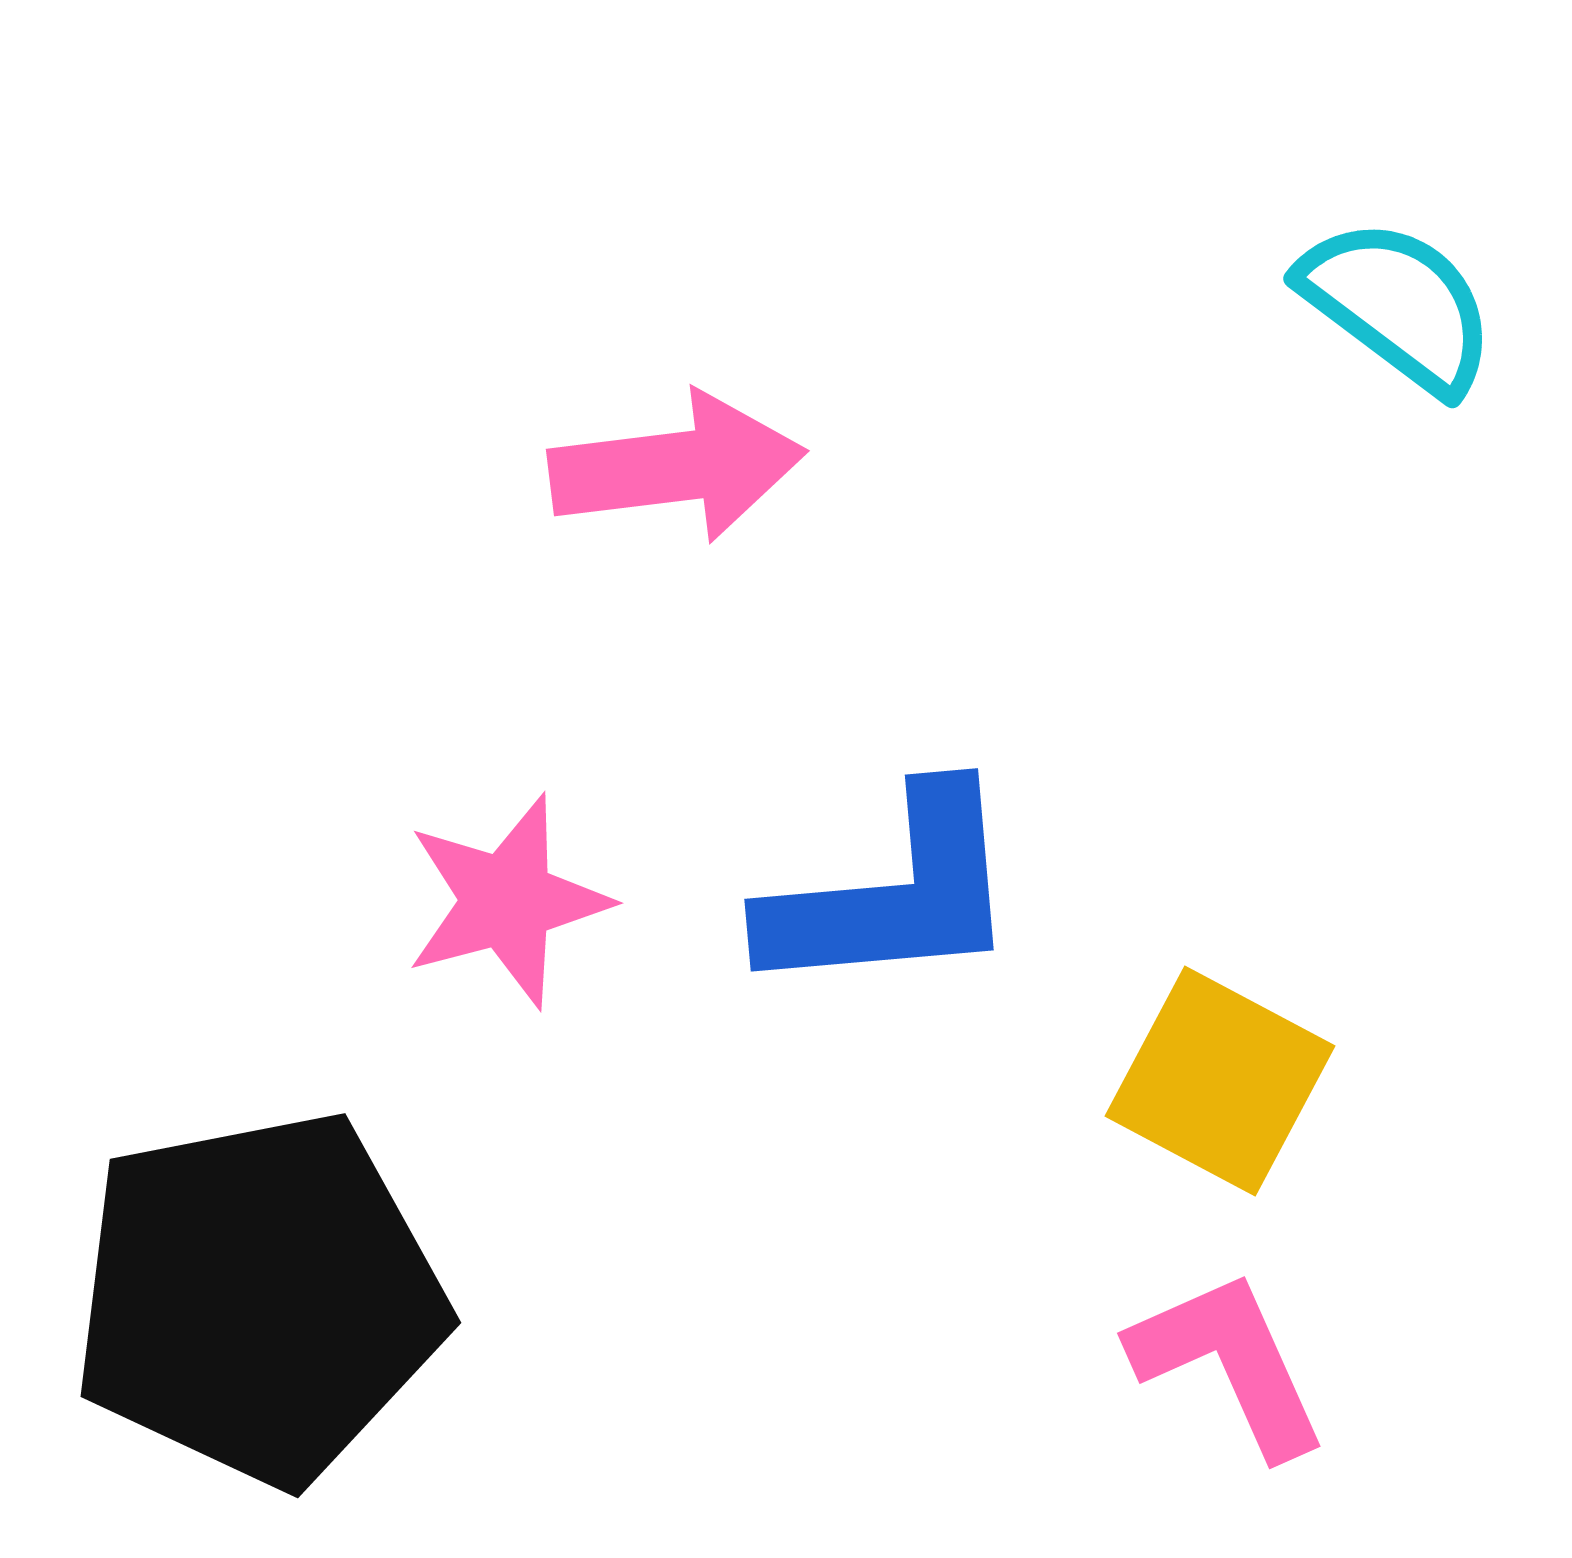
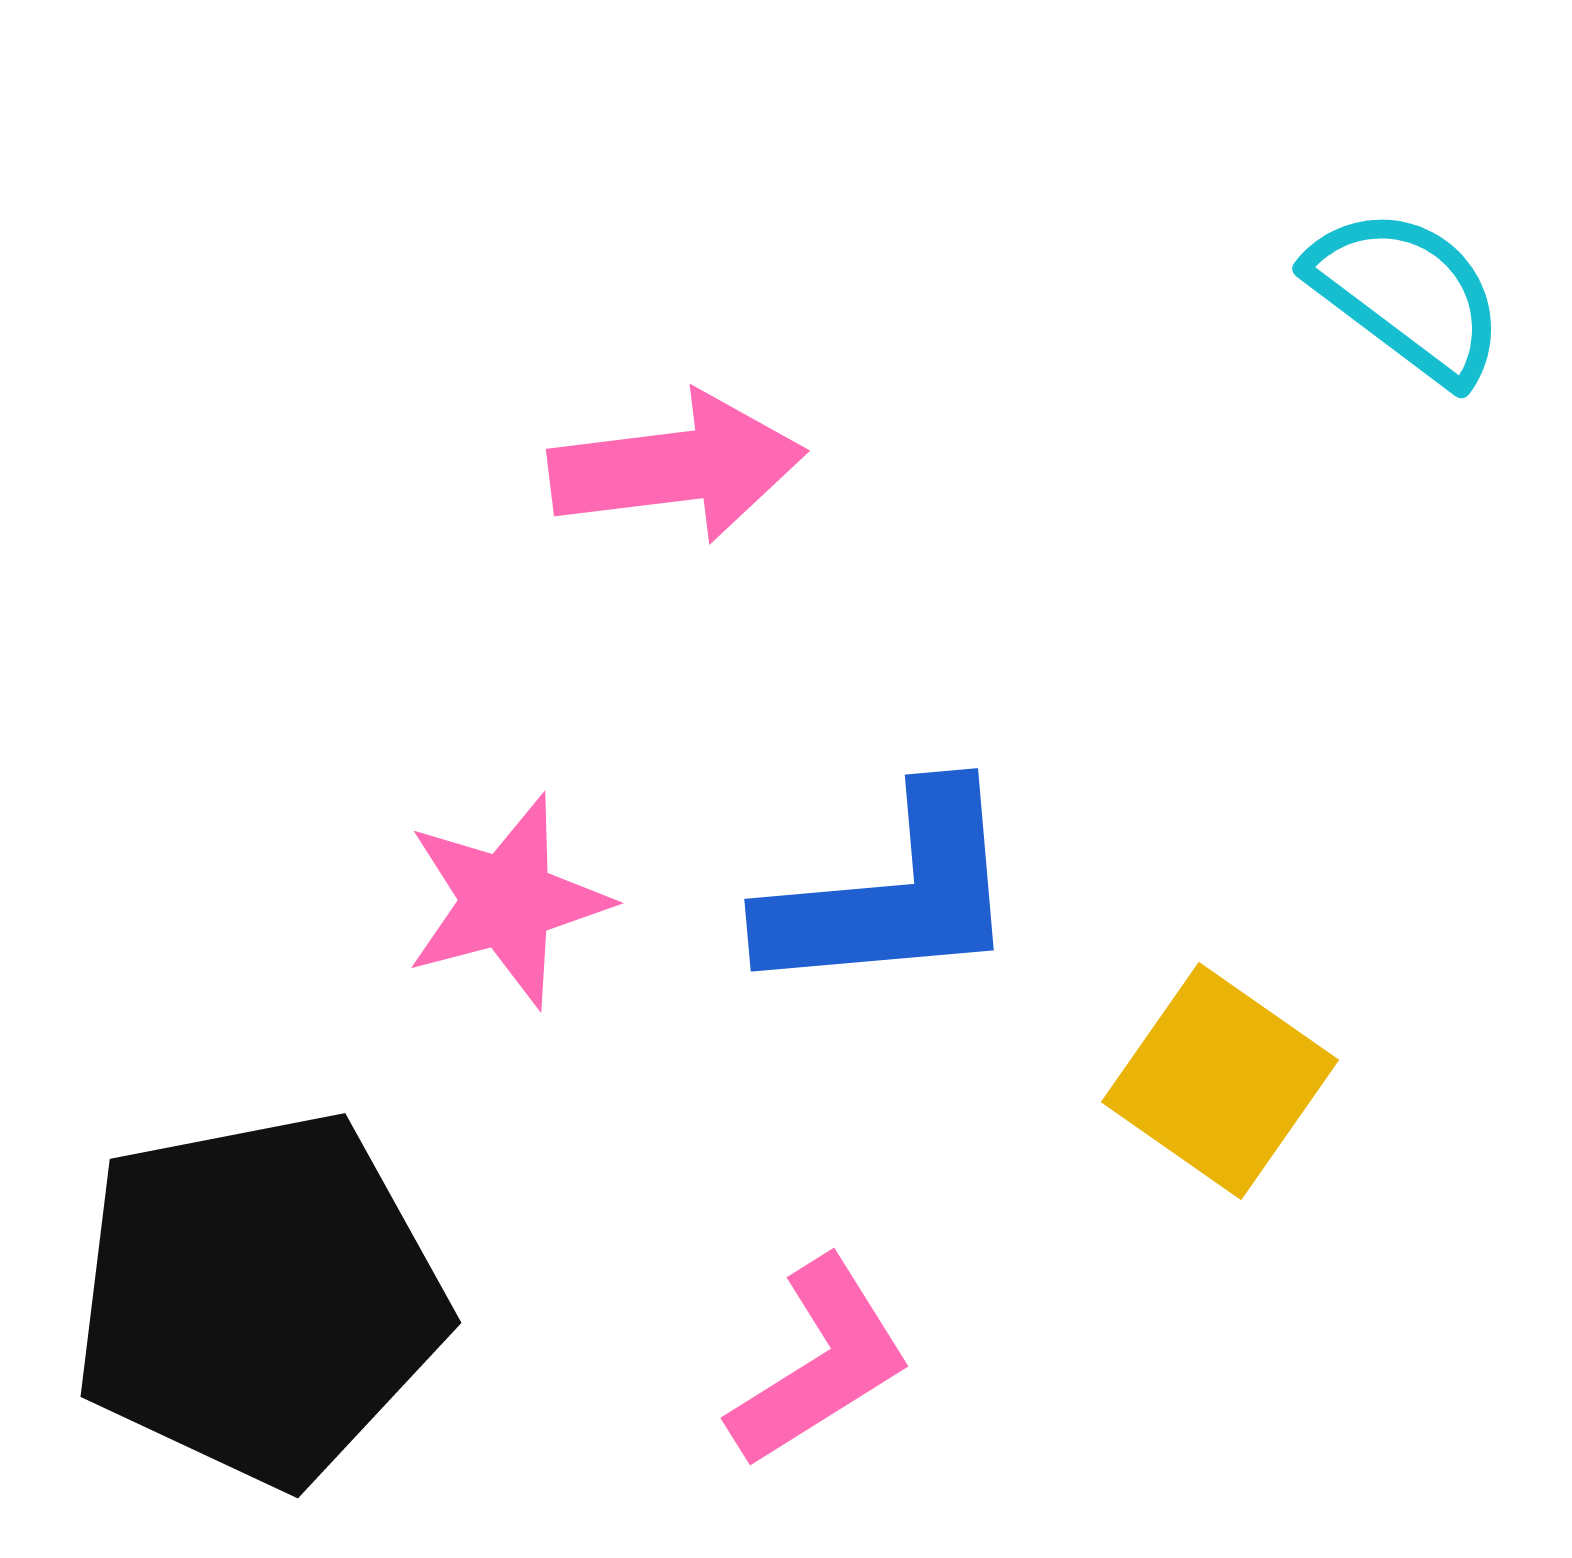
cyan semicircle: moved 9 px right, 10 px up
yellow square: rotated 7 degrees clockwise
pink L-shape: moved 409 px left; rotated 82 degrees clockwise
